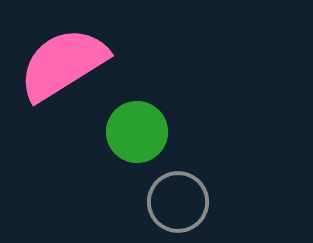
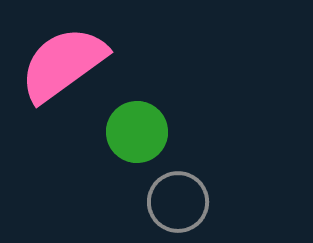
pink semicircle: rotated 4 degrees counterclockwise
